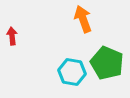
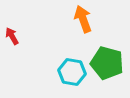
red arrow: rotated 24 degrees counterclockwise
green pentagon: rotated 8 degrees counterclockwise
